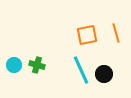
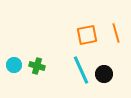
green cross: moved 1 px down
